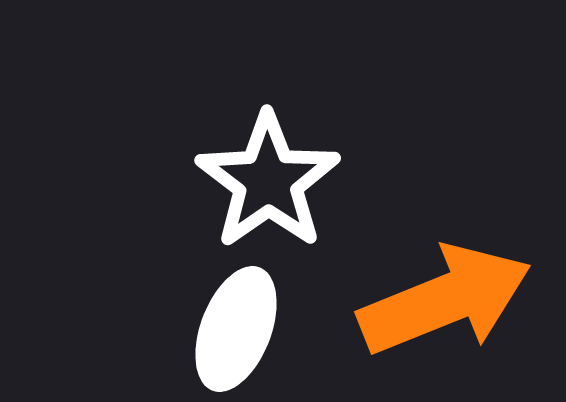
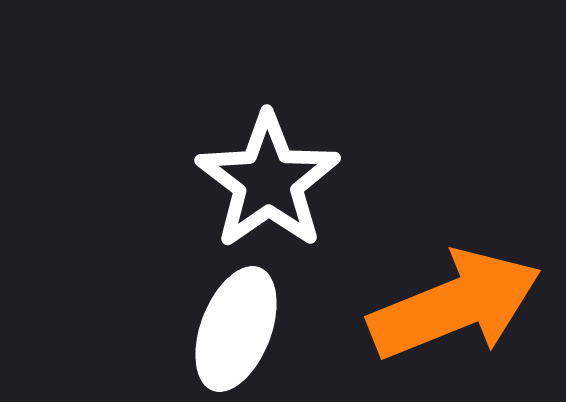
orange arrow: moved 10 px right, 5 px down
